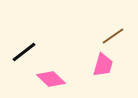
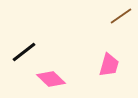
brown line: moved 8 px right, 20 px up
pink trapezoid: moved 6 px right
